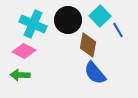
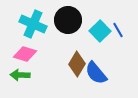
cyan square: moved 15 px down
brown diamond: moved 11 px left, 19 px down; rotated 20 degrees clockwise
pink diamond: moved 1 px right, 3 px down; rotated 10 degrees counterclockwise
blue semicircle: moved 1 px right
